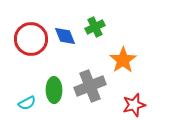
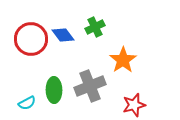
blue diamond: moved 2 px left, 1 px up; rotated 15 degrees counterclockwise
